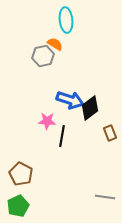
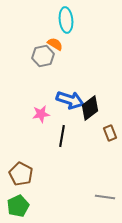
pink star: moved 6 px left, 7 px up; rotated 12 degrees counterclockwise
